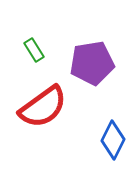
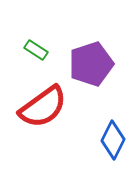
green rectangle: moved 2 px right; rotated 25 degrees counterclockwise
purple pentagon: moved 1 px left, 1 px down; rotated 9 degrees counterclockwise
